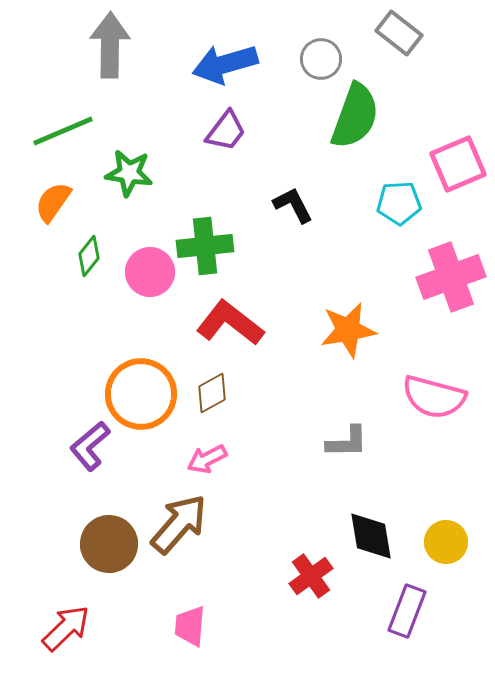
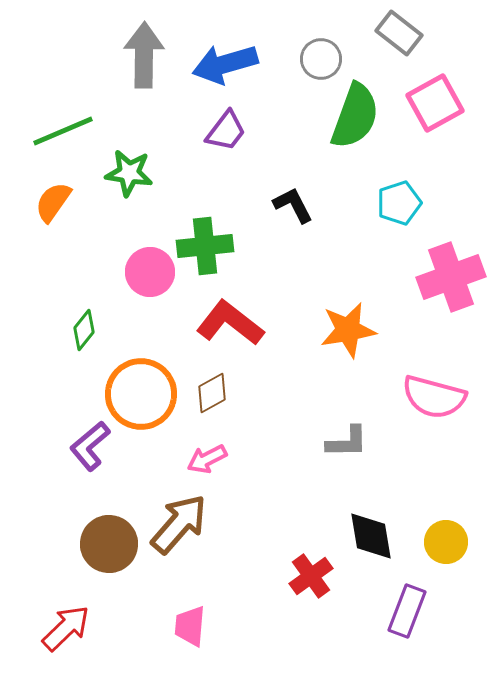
gray arrow: moved 34 px right, 10 px down
pink square: moved 23 px left, 61 px up; rotated 6 degrees counterclockwise
cyan pentagon: rotated 15 degrees counterclockwise
green diamond: moved 5 px left, 74 px down
